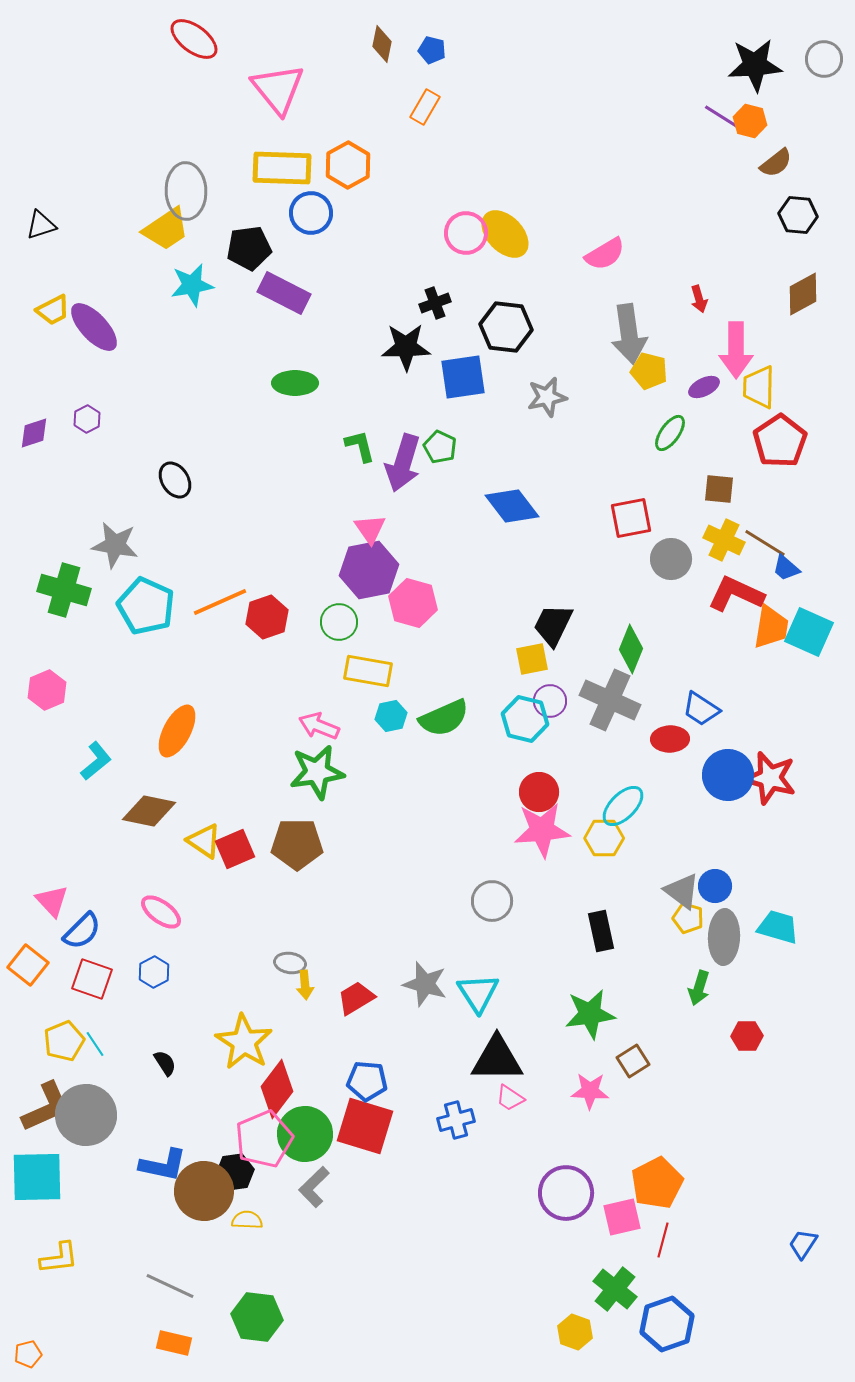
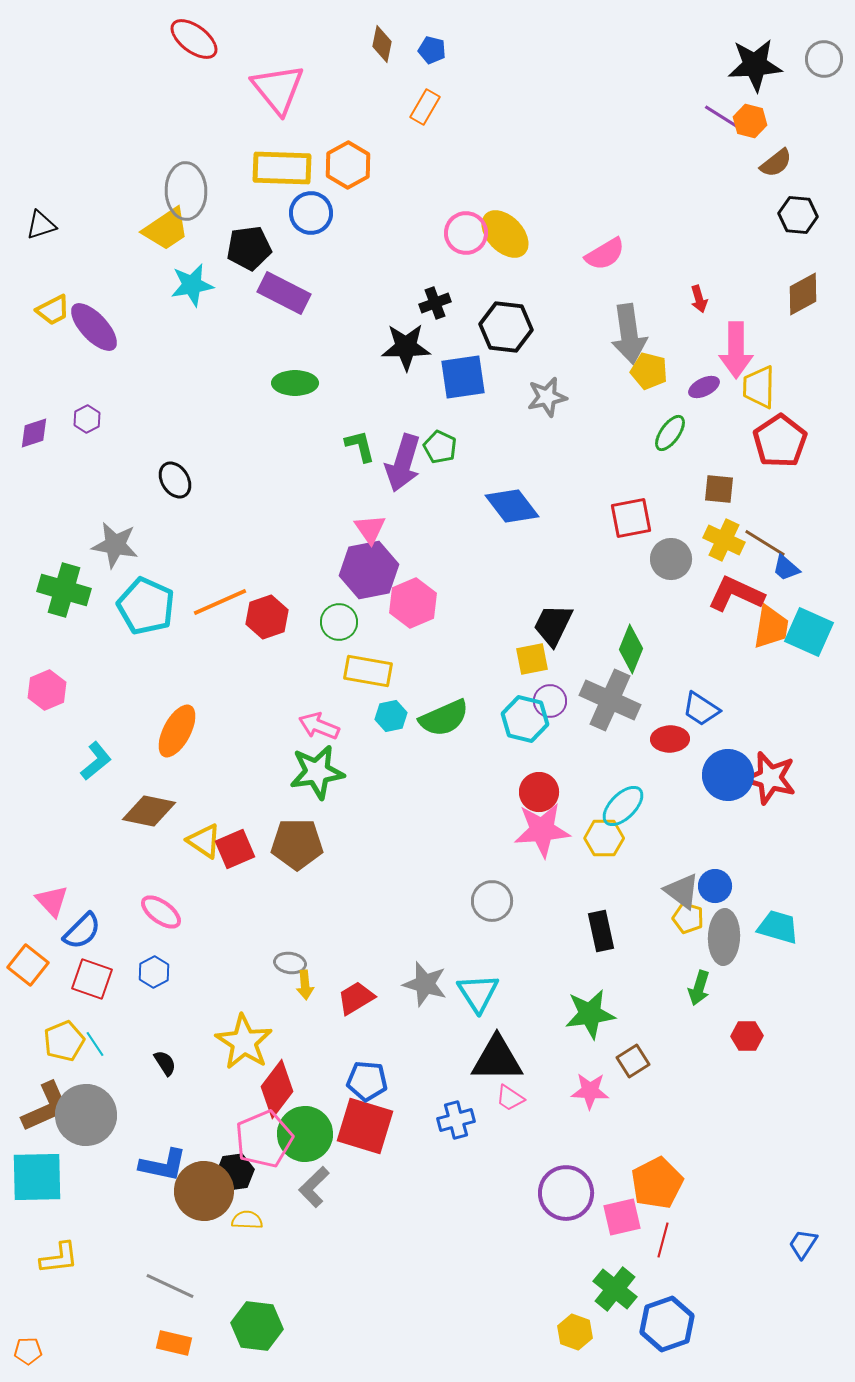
pink hexagon at (413, 603): rotated 21 degrees clockwise
green hexagon at (257, 1317): moved 9 px down
orange pentagon at (28, 1354): moved 3 px up; rotated 12 degrees clockwise
